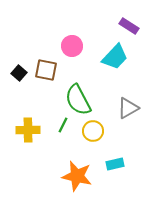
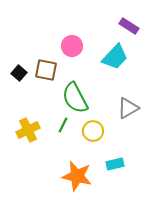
green semicircle: moved 3 px left, 2 px up
yellow cross: rotated 25 degrees counterclockwise
